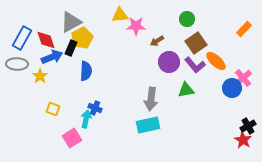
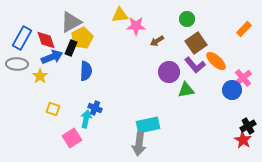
purple circle: moved 10 px down
blue circle: moved 2 px down
gray arrow: moved 12 px left, 45 px down
